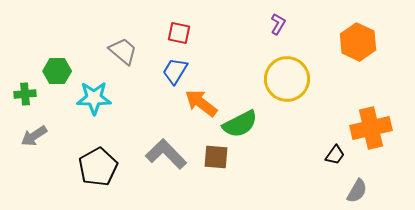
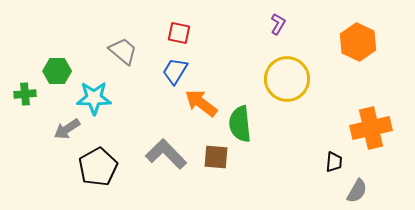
green semicircle: rotated 111 degrees clockwise
gray arrow: moved 33 px right, 7 px up
black trapezoid: moved 1 px left, 7 px down; rotated 30 degrees counterclockwise
